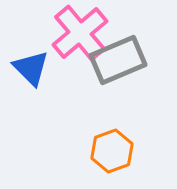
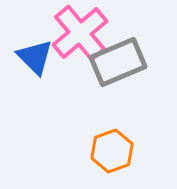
gray rectangle: moved 2 px down
blue triangle: moved 4 px right, 11 px up
